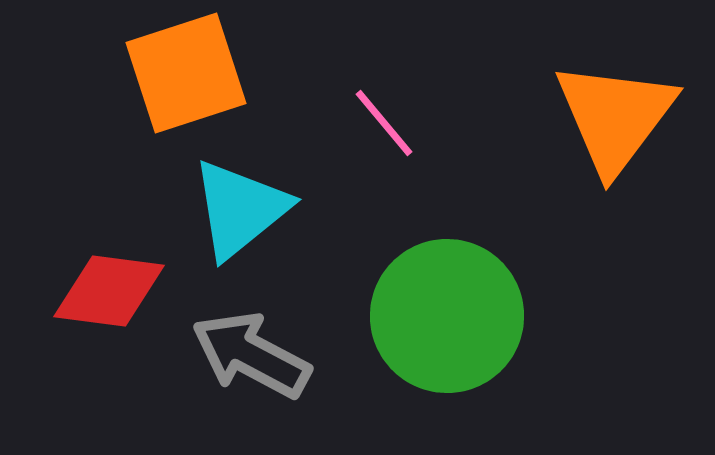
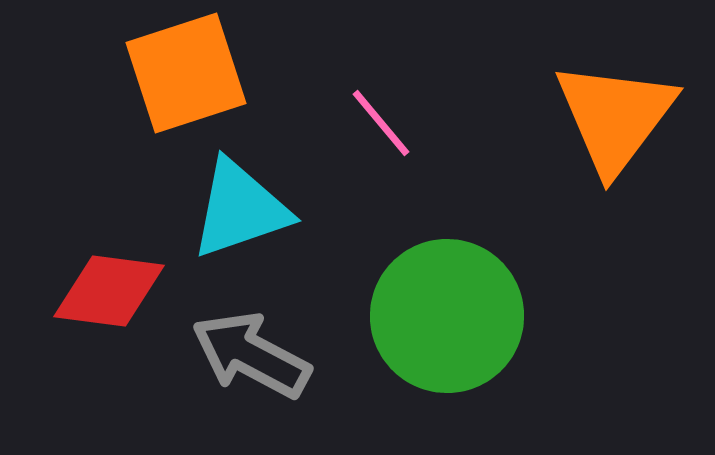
pink line: moved 3 px left
cyan triangle: rotated 20 degrees clockwise
